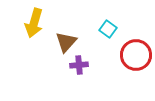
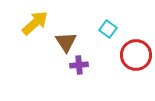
yellow arrow: moved 1 px right; rotated 148 degrees counterclockwise
brown triangle: rotated 15 degrees counterclockwise
